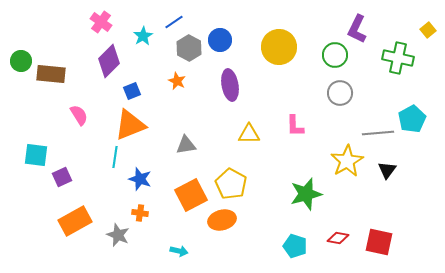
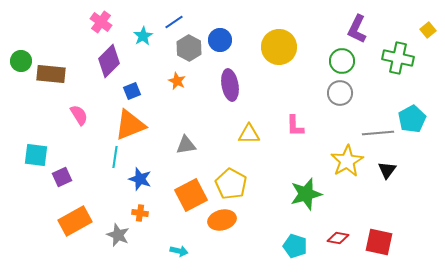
green circle at (335, 55): moved 7 px right, 6 px down
